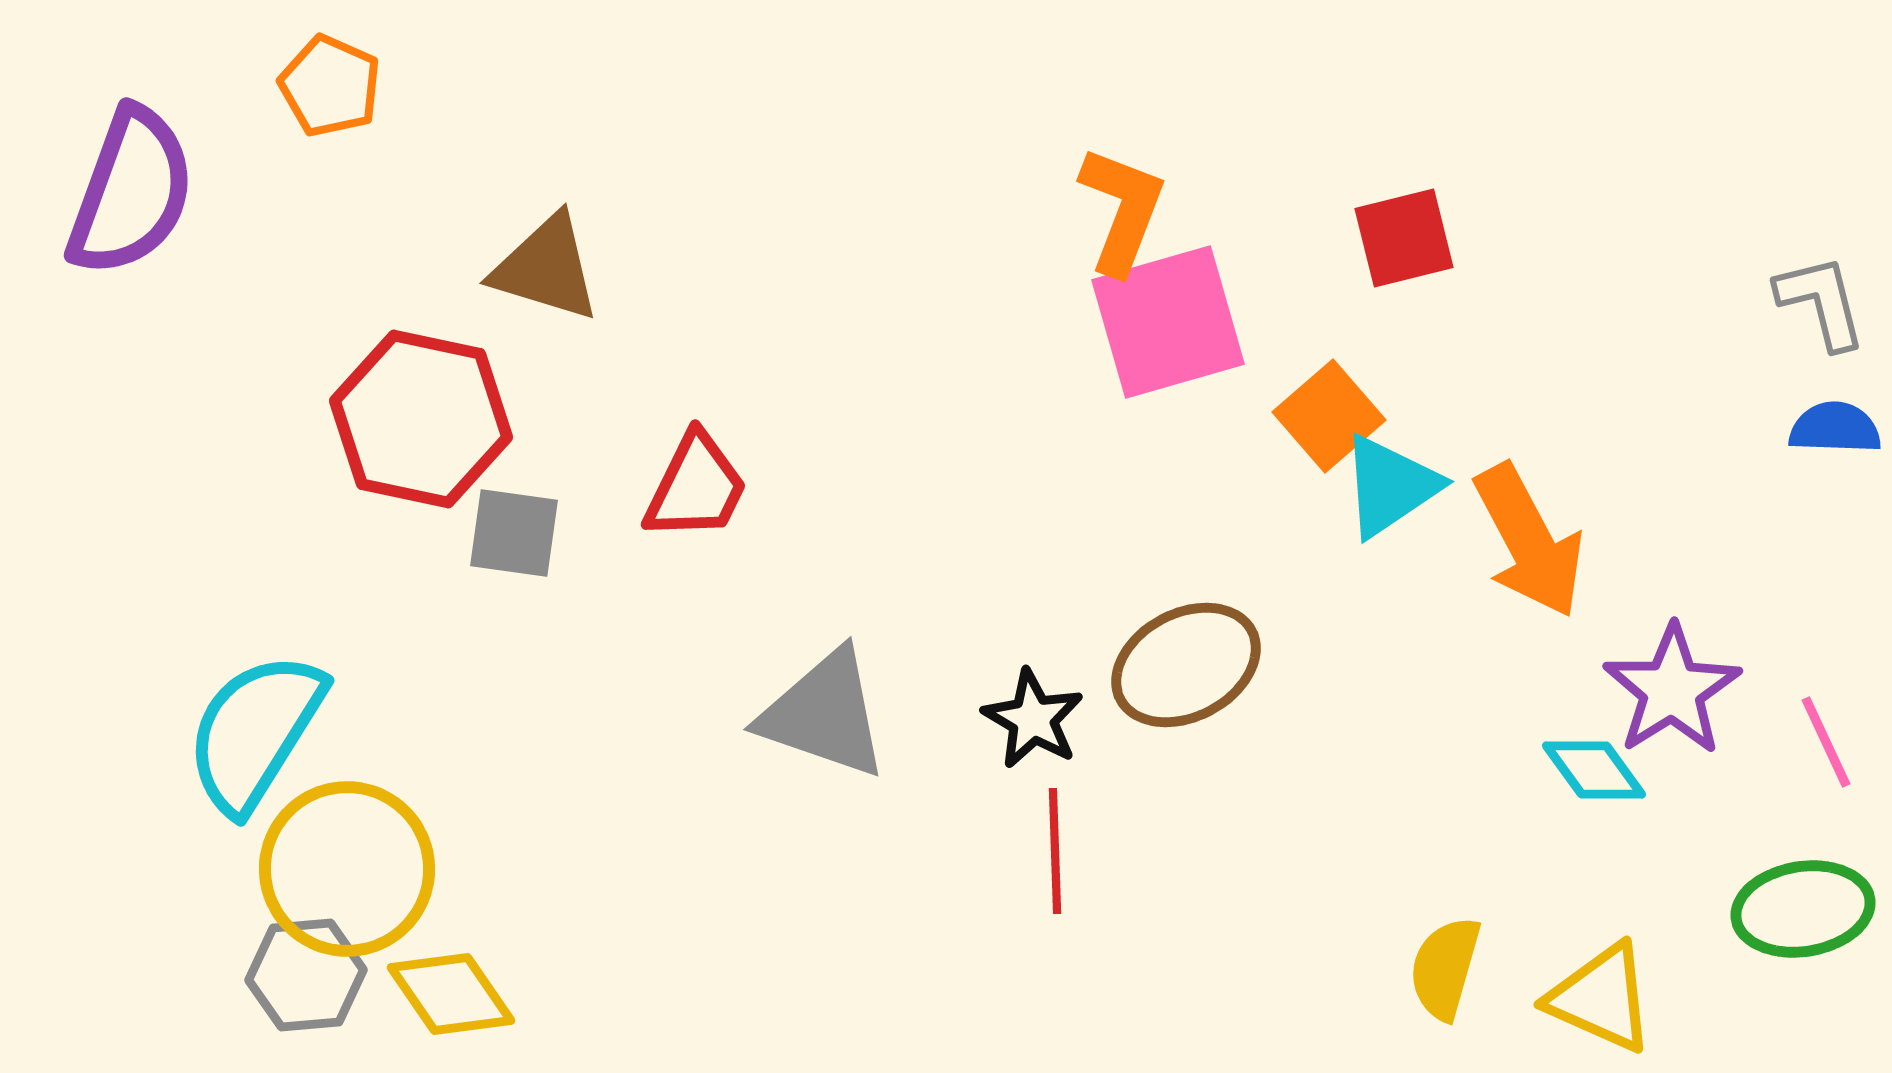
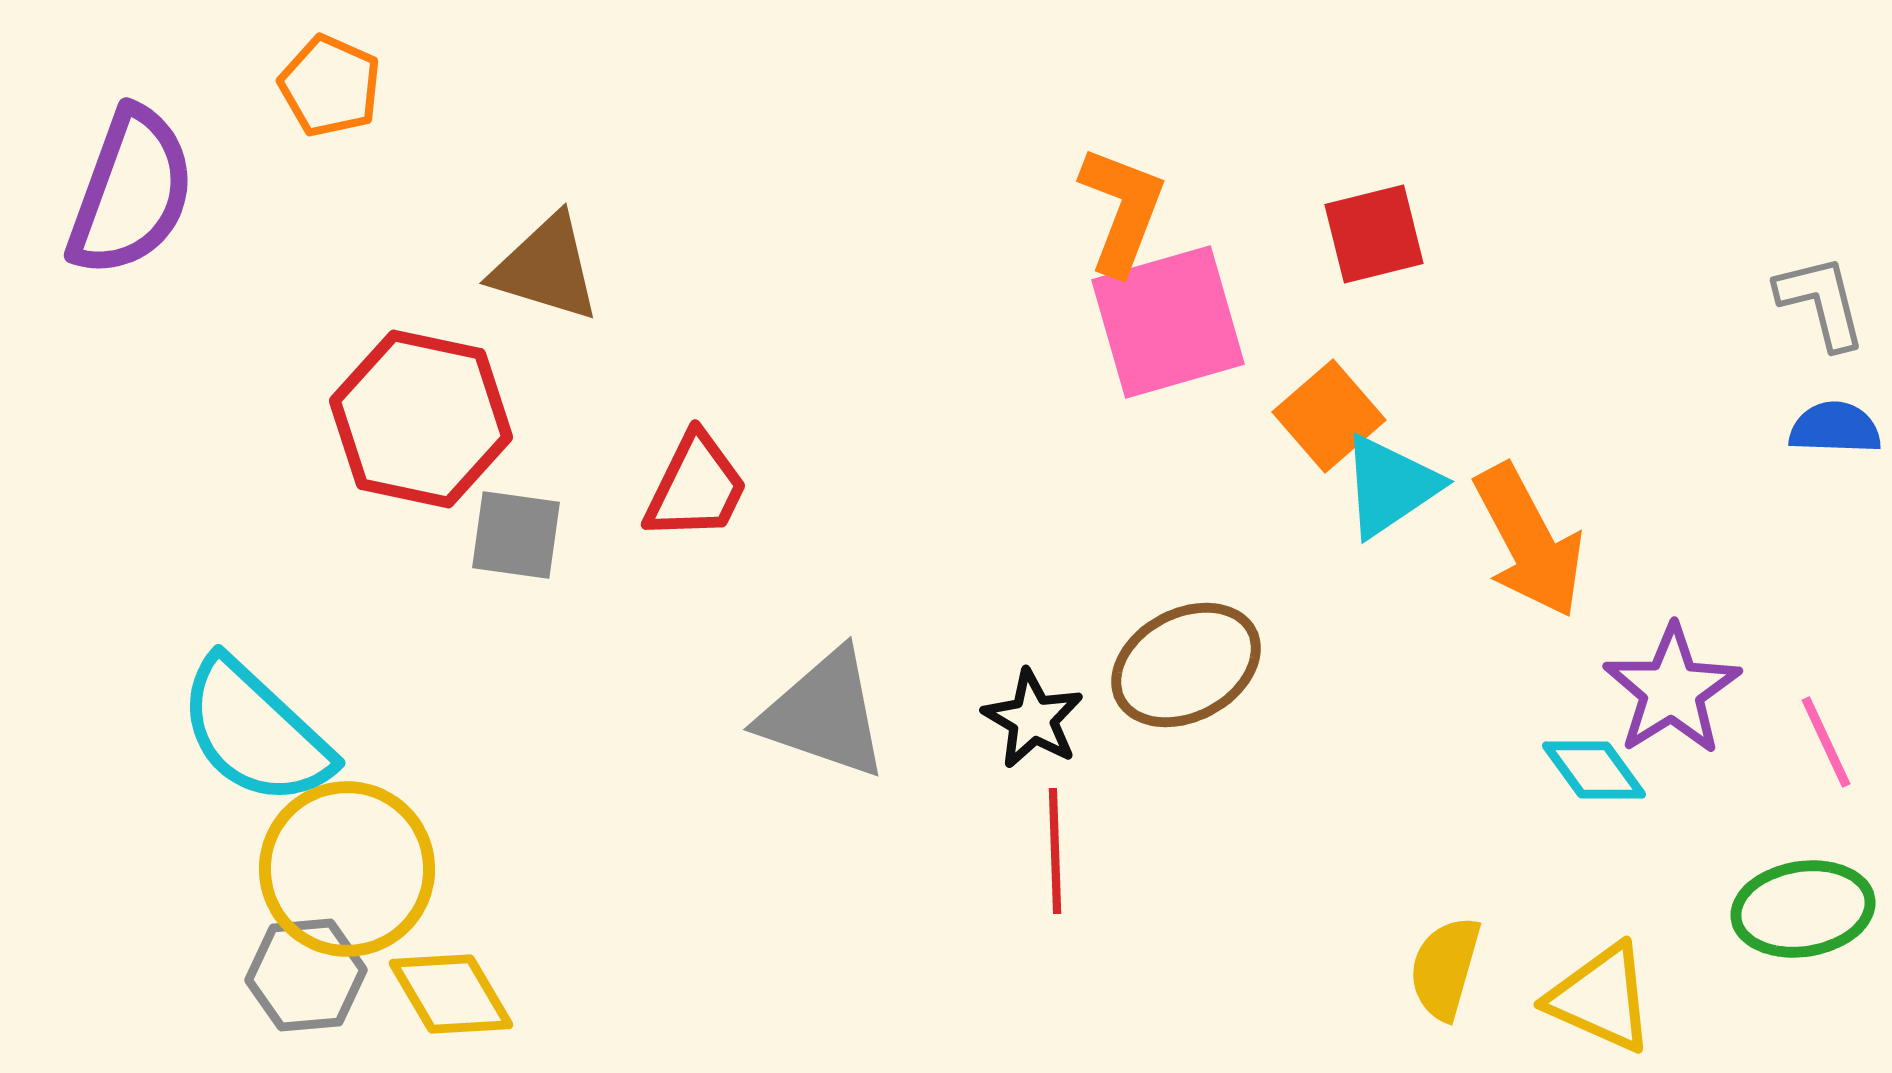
red square: moved 30 px left, 4 px up
gray square: moved 2 px right, 2 px down
cyan semicircle: rotated 79 degrees counterclockwise
yellow diamond: rotated 4 degrees clockwise
